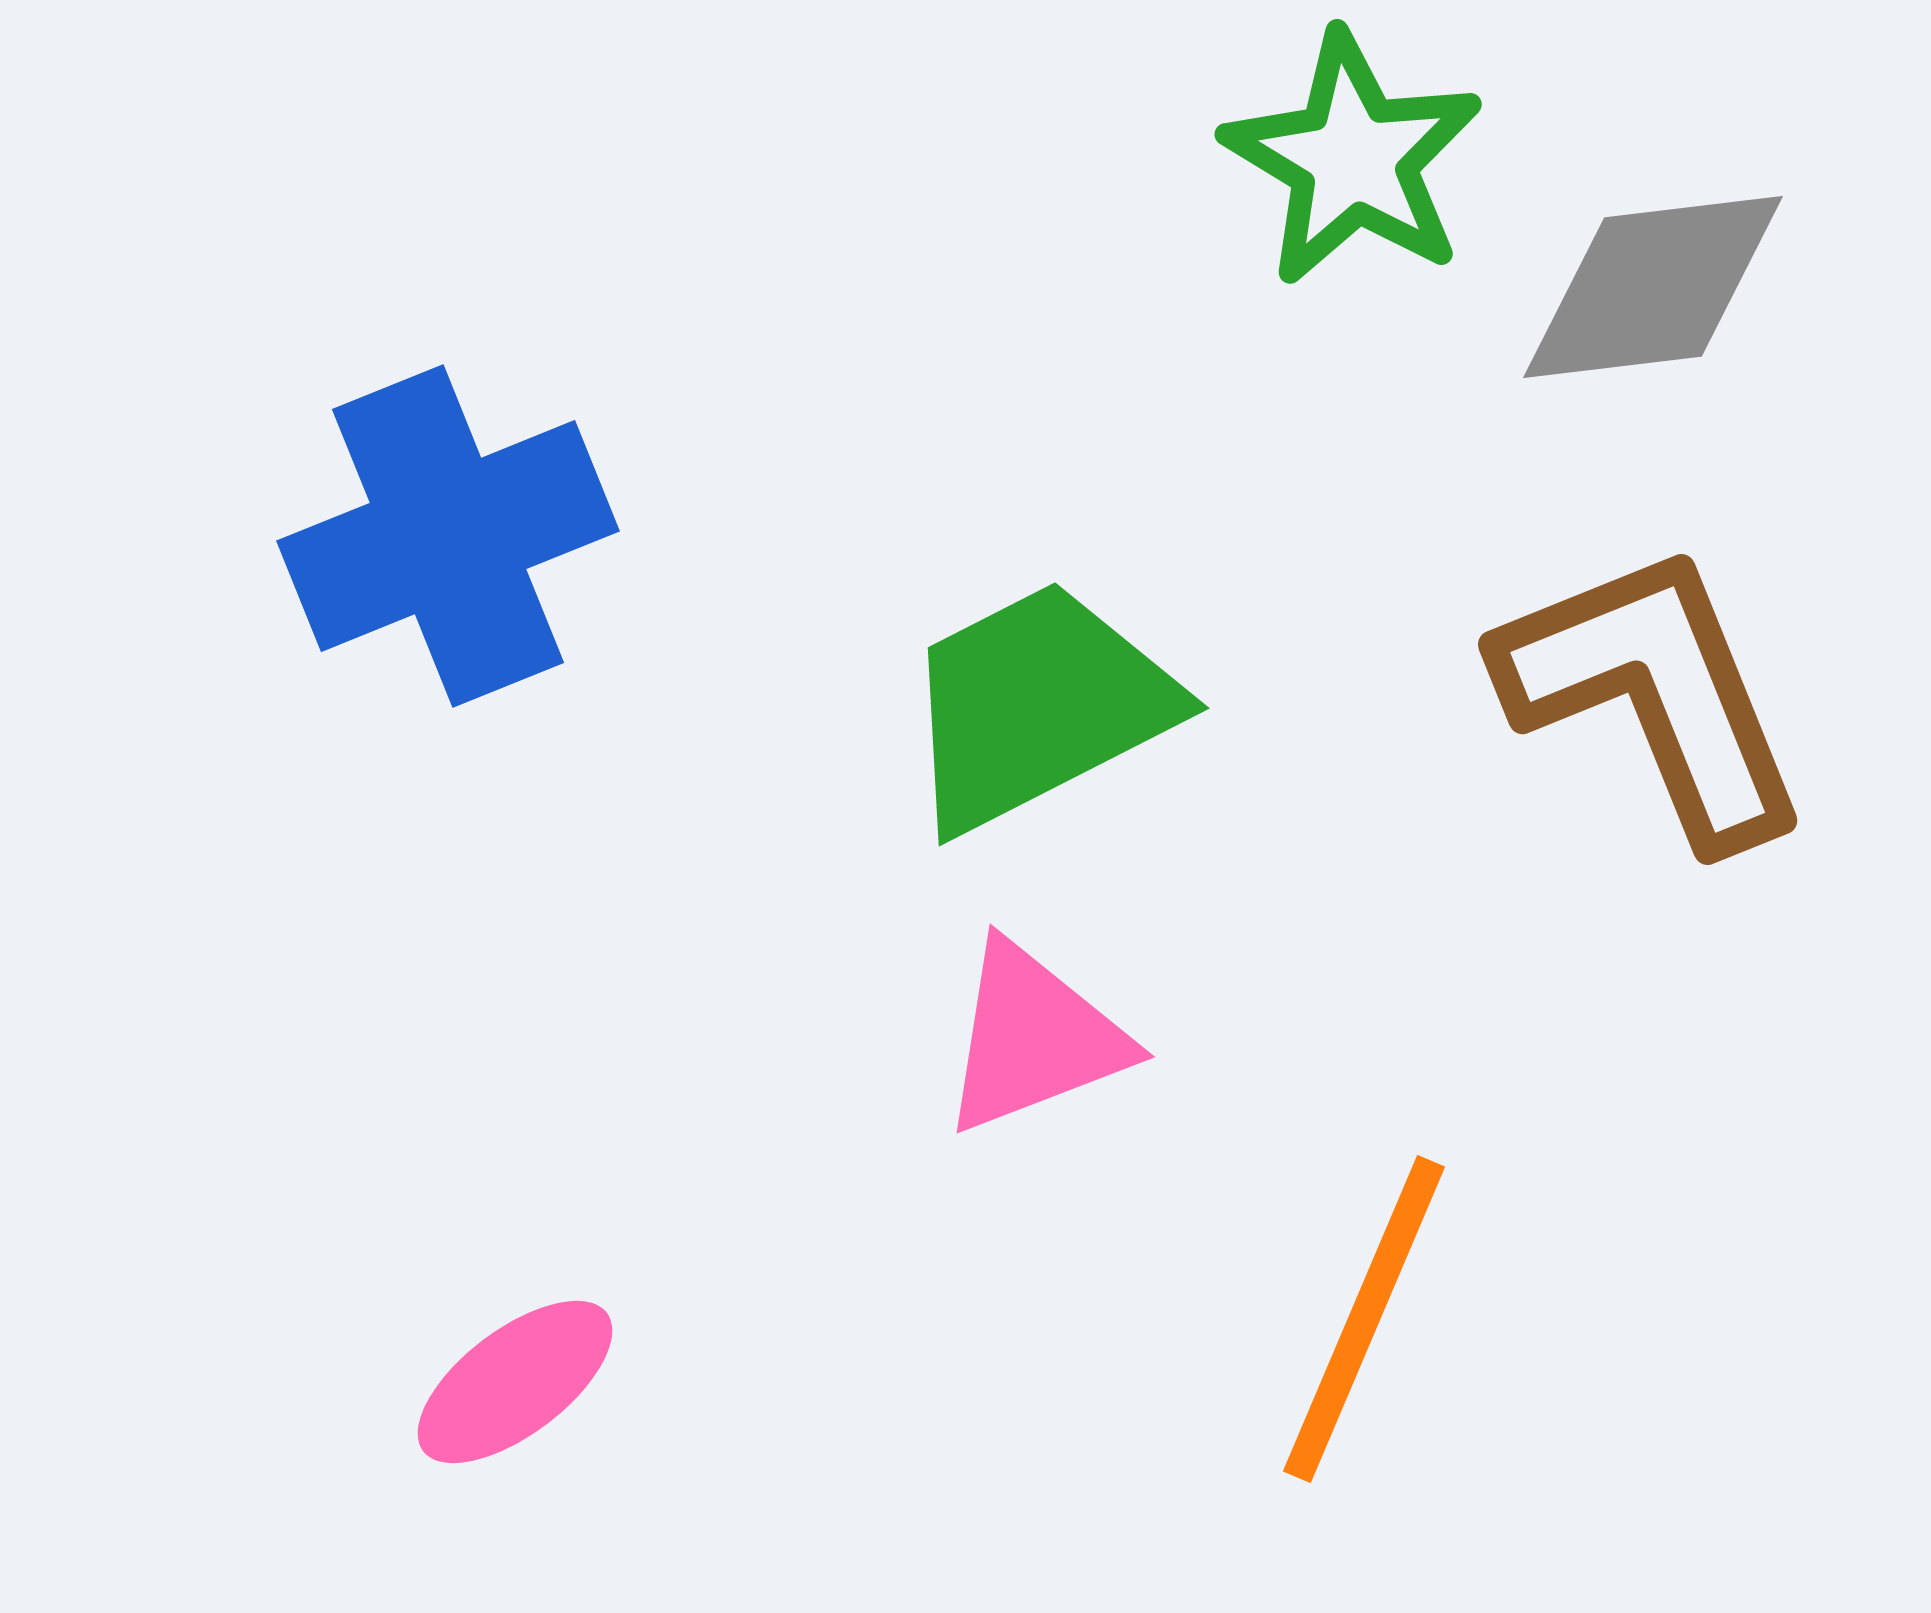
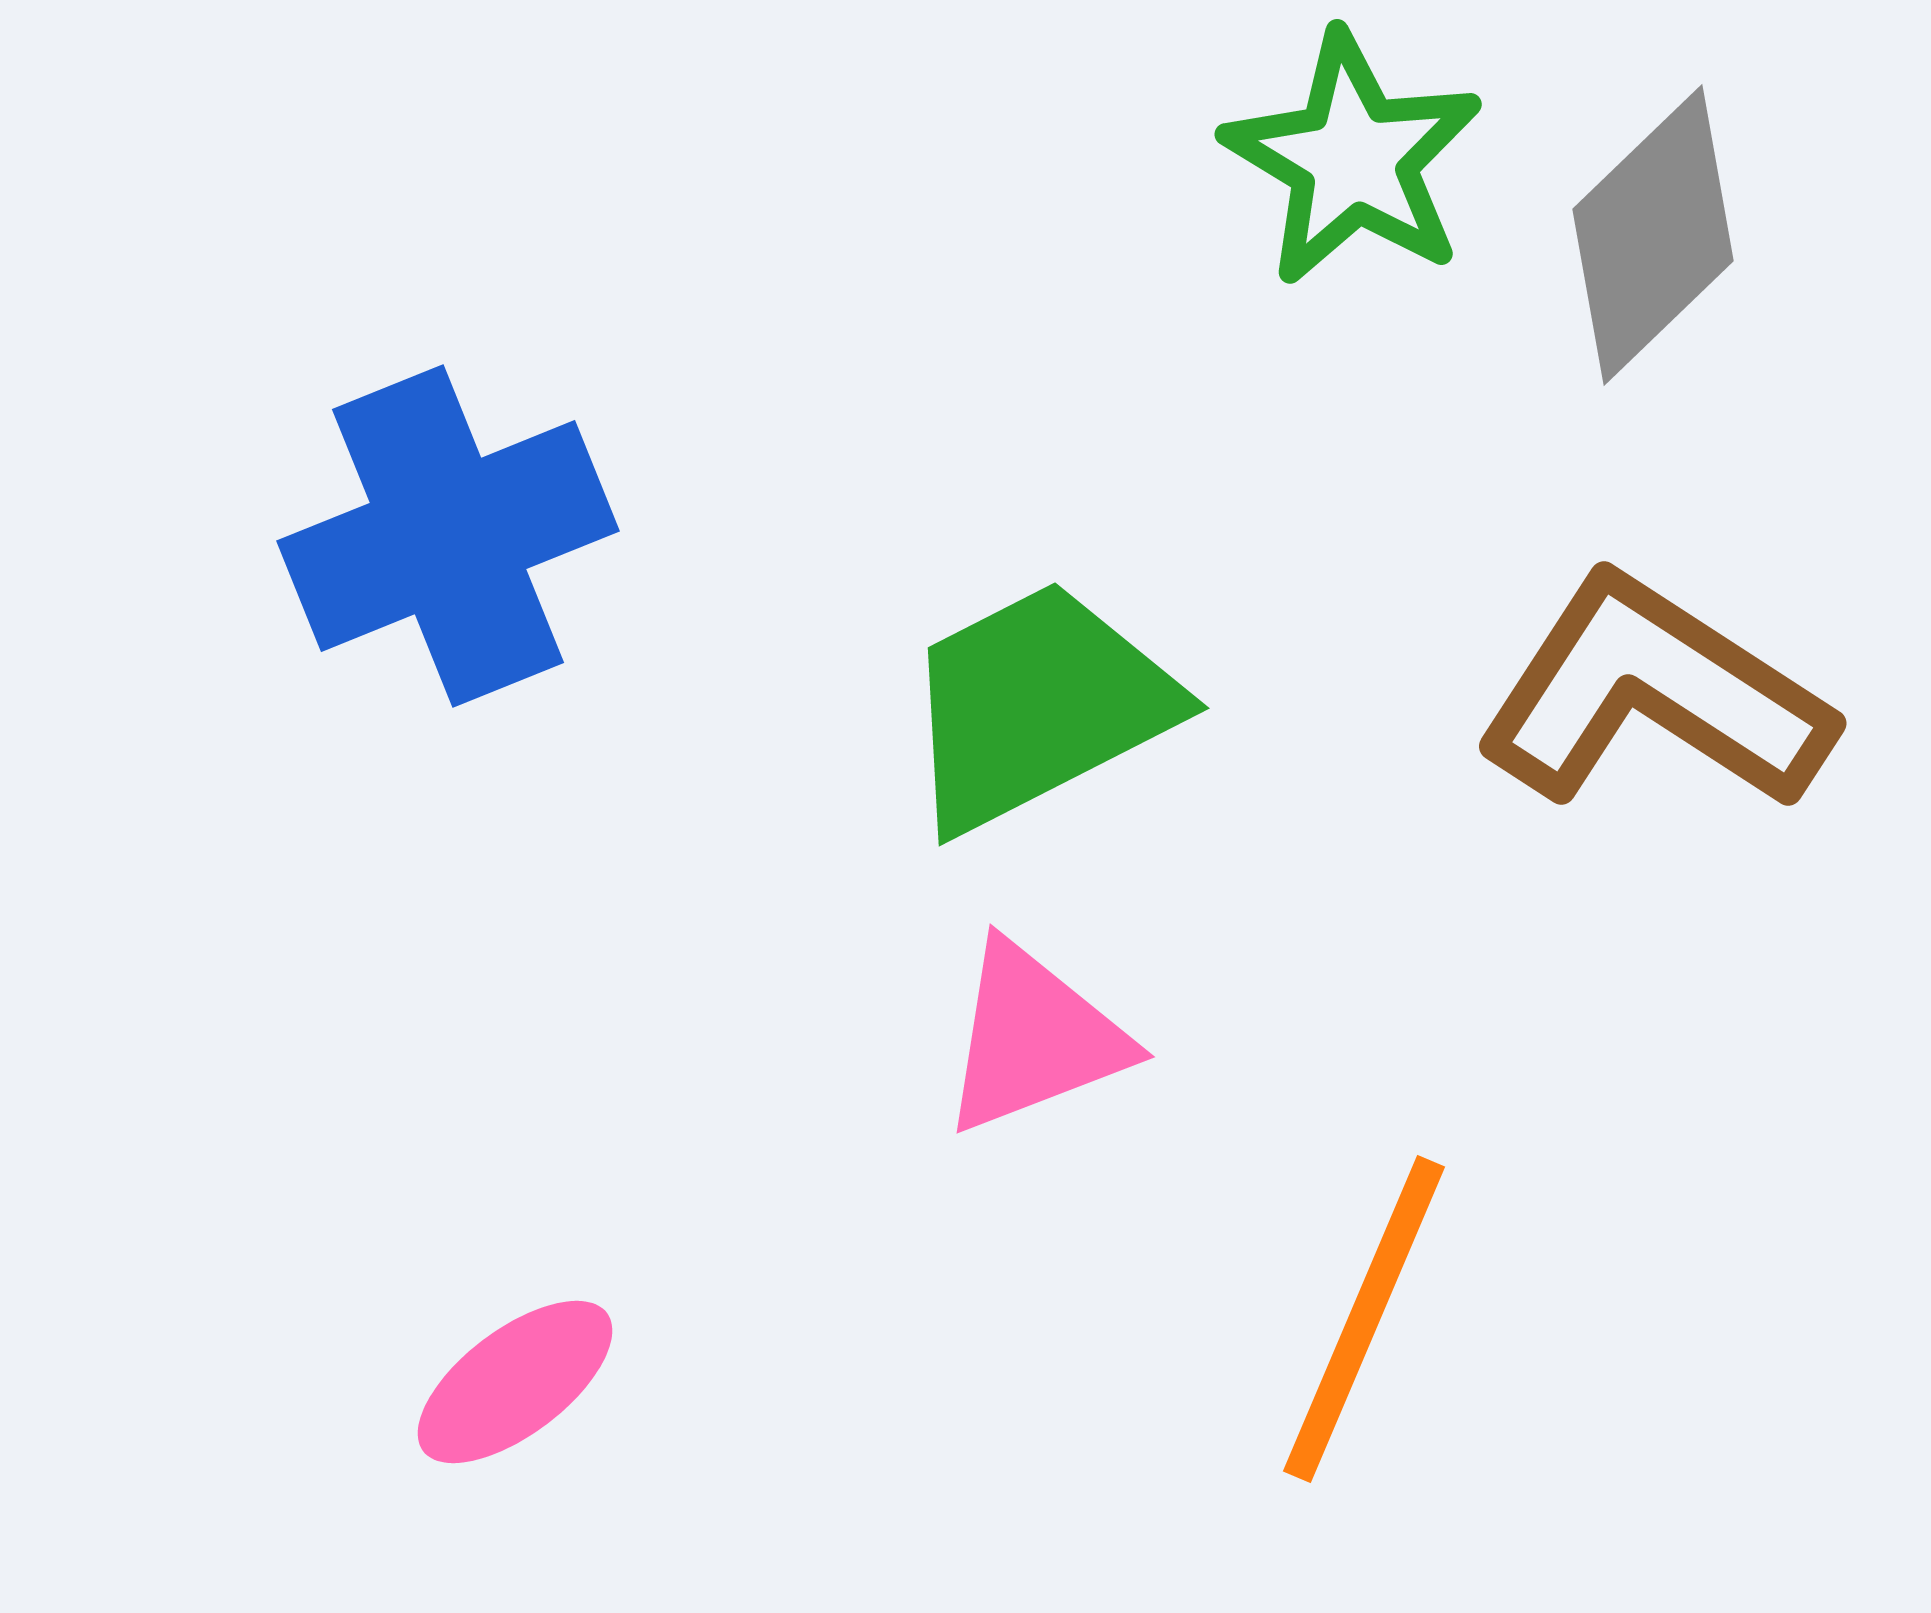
gray diamond: moved 52 px up; rotated 37 degrees counterclockwise
brown L-shape: rotated 35 degrees counterclockwise
